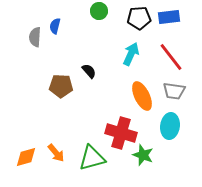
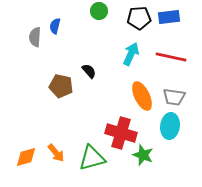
red line: rotated 40 degrees counterclockwise
brown pentagon: rotated 10 degrees clockwise
gray trapezoid: moved 6 px down
